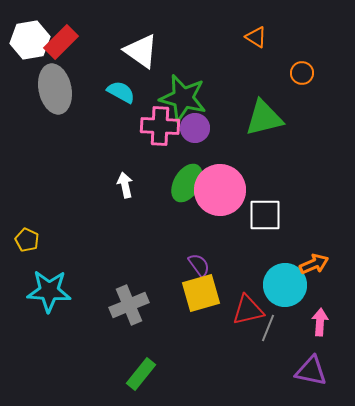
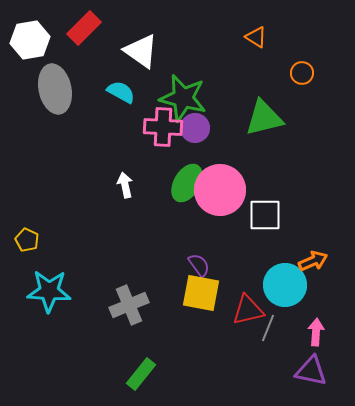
red rectangle: moved 23 px right, 14 px up
pink cross: moved 3 px right, 1 px down
orange arrow: moved 1 px left, 3 px up
yellow square: rotated 27 degrees clockwise
pink arrow: moved 4 px left, 10 px down
